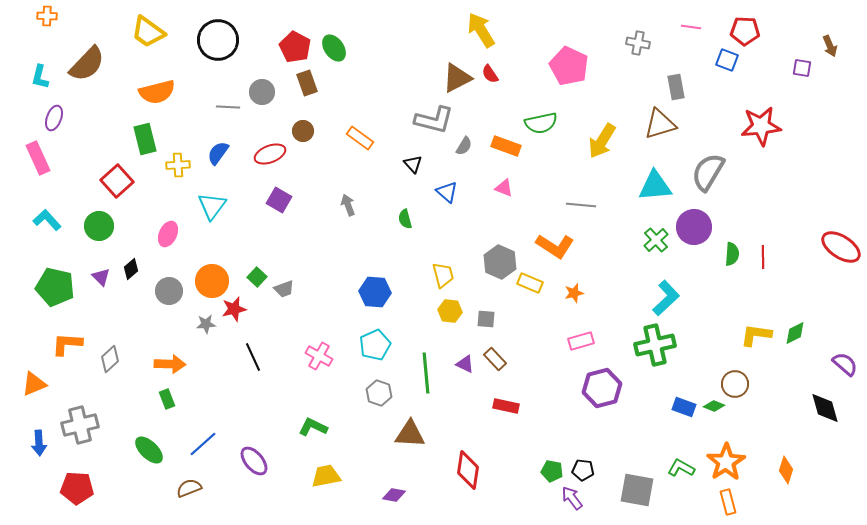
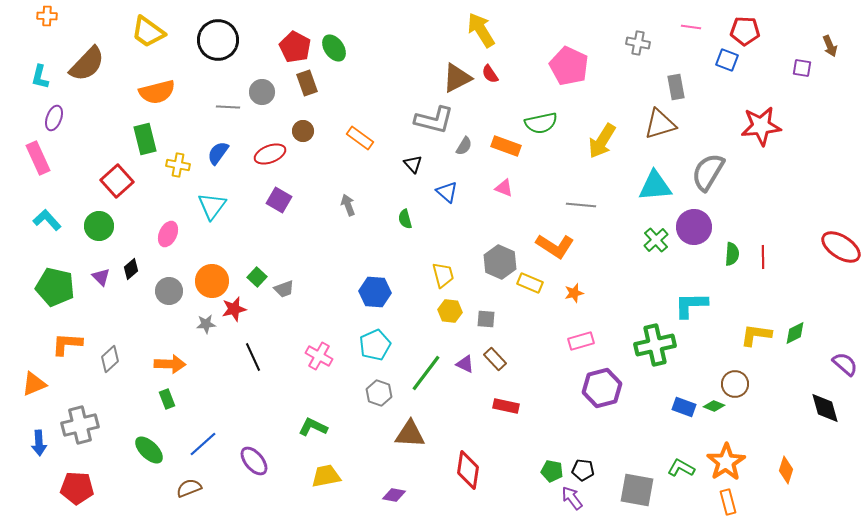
yellow cross at (178, 165): rotated 15 degrees clockwise
cyan L-shape at (666, 298): moved 25 px right, 7 px down; rotated 138 degrees counterclockwise
green line at (426, 373): rotated 42 degrees clockwise
